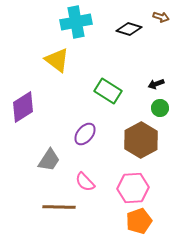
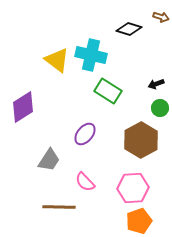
cyan cross: moved 15 px right, 33 px down; rotated 24 degrees clockwise
